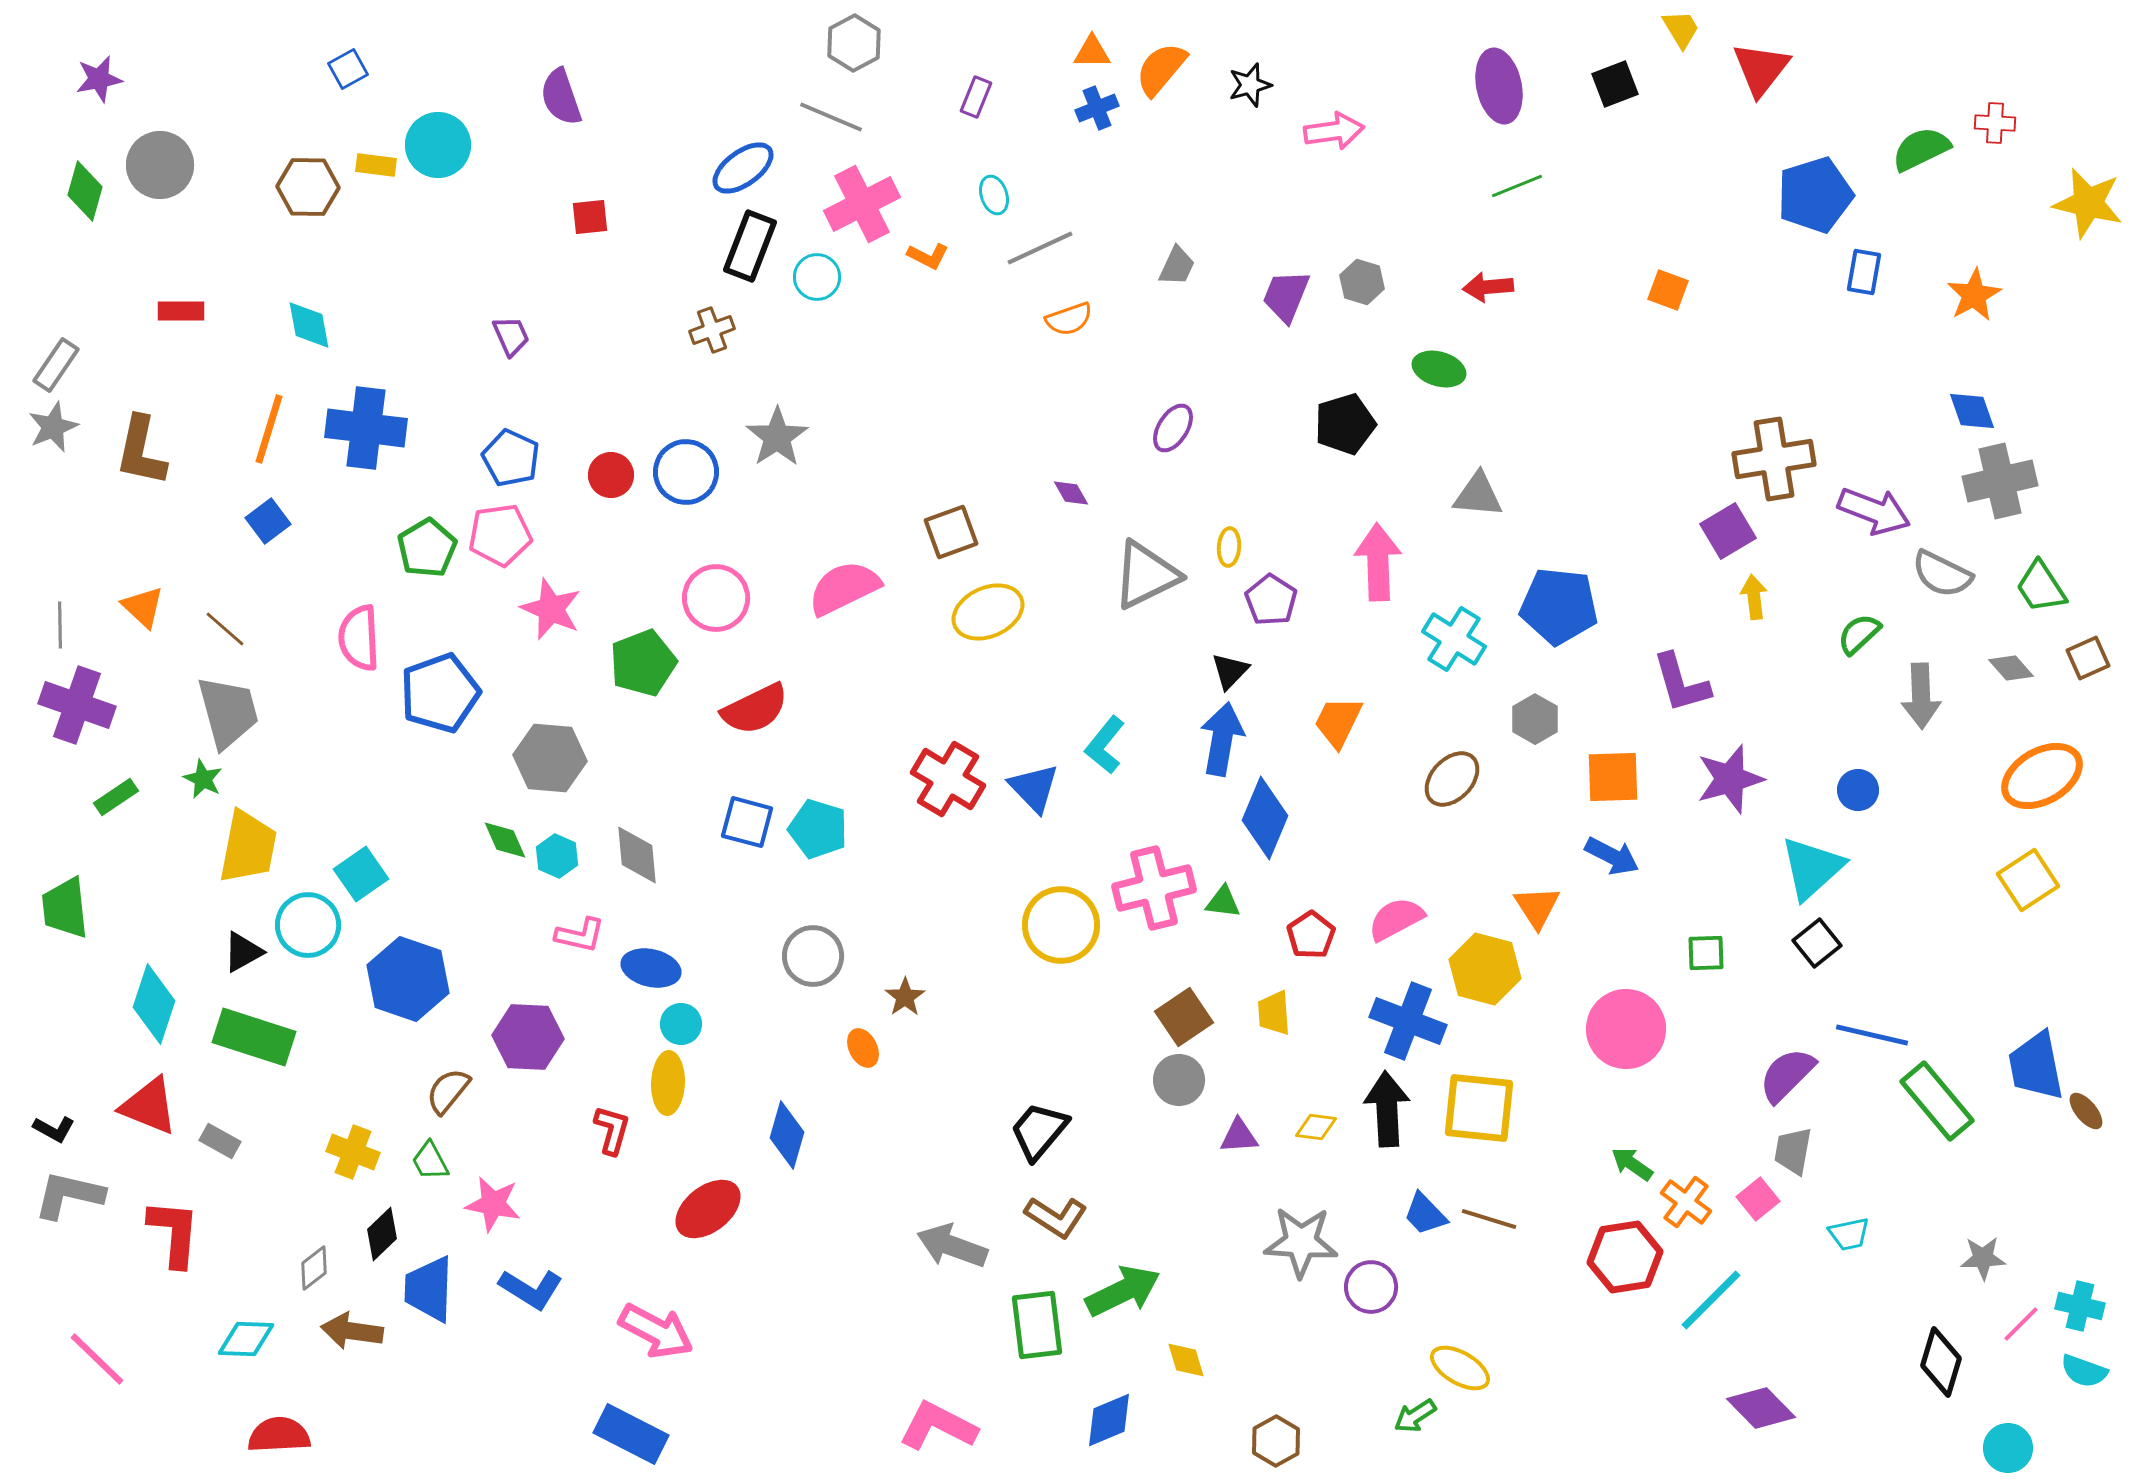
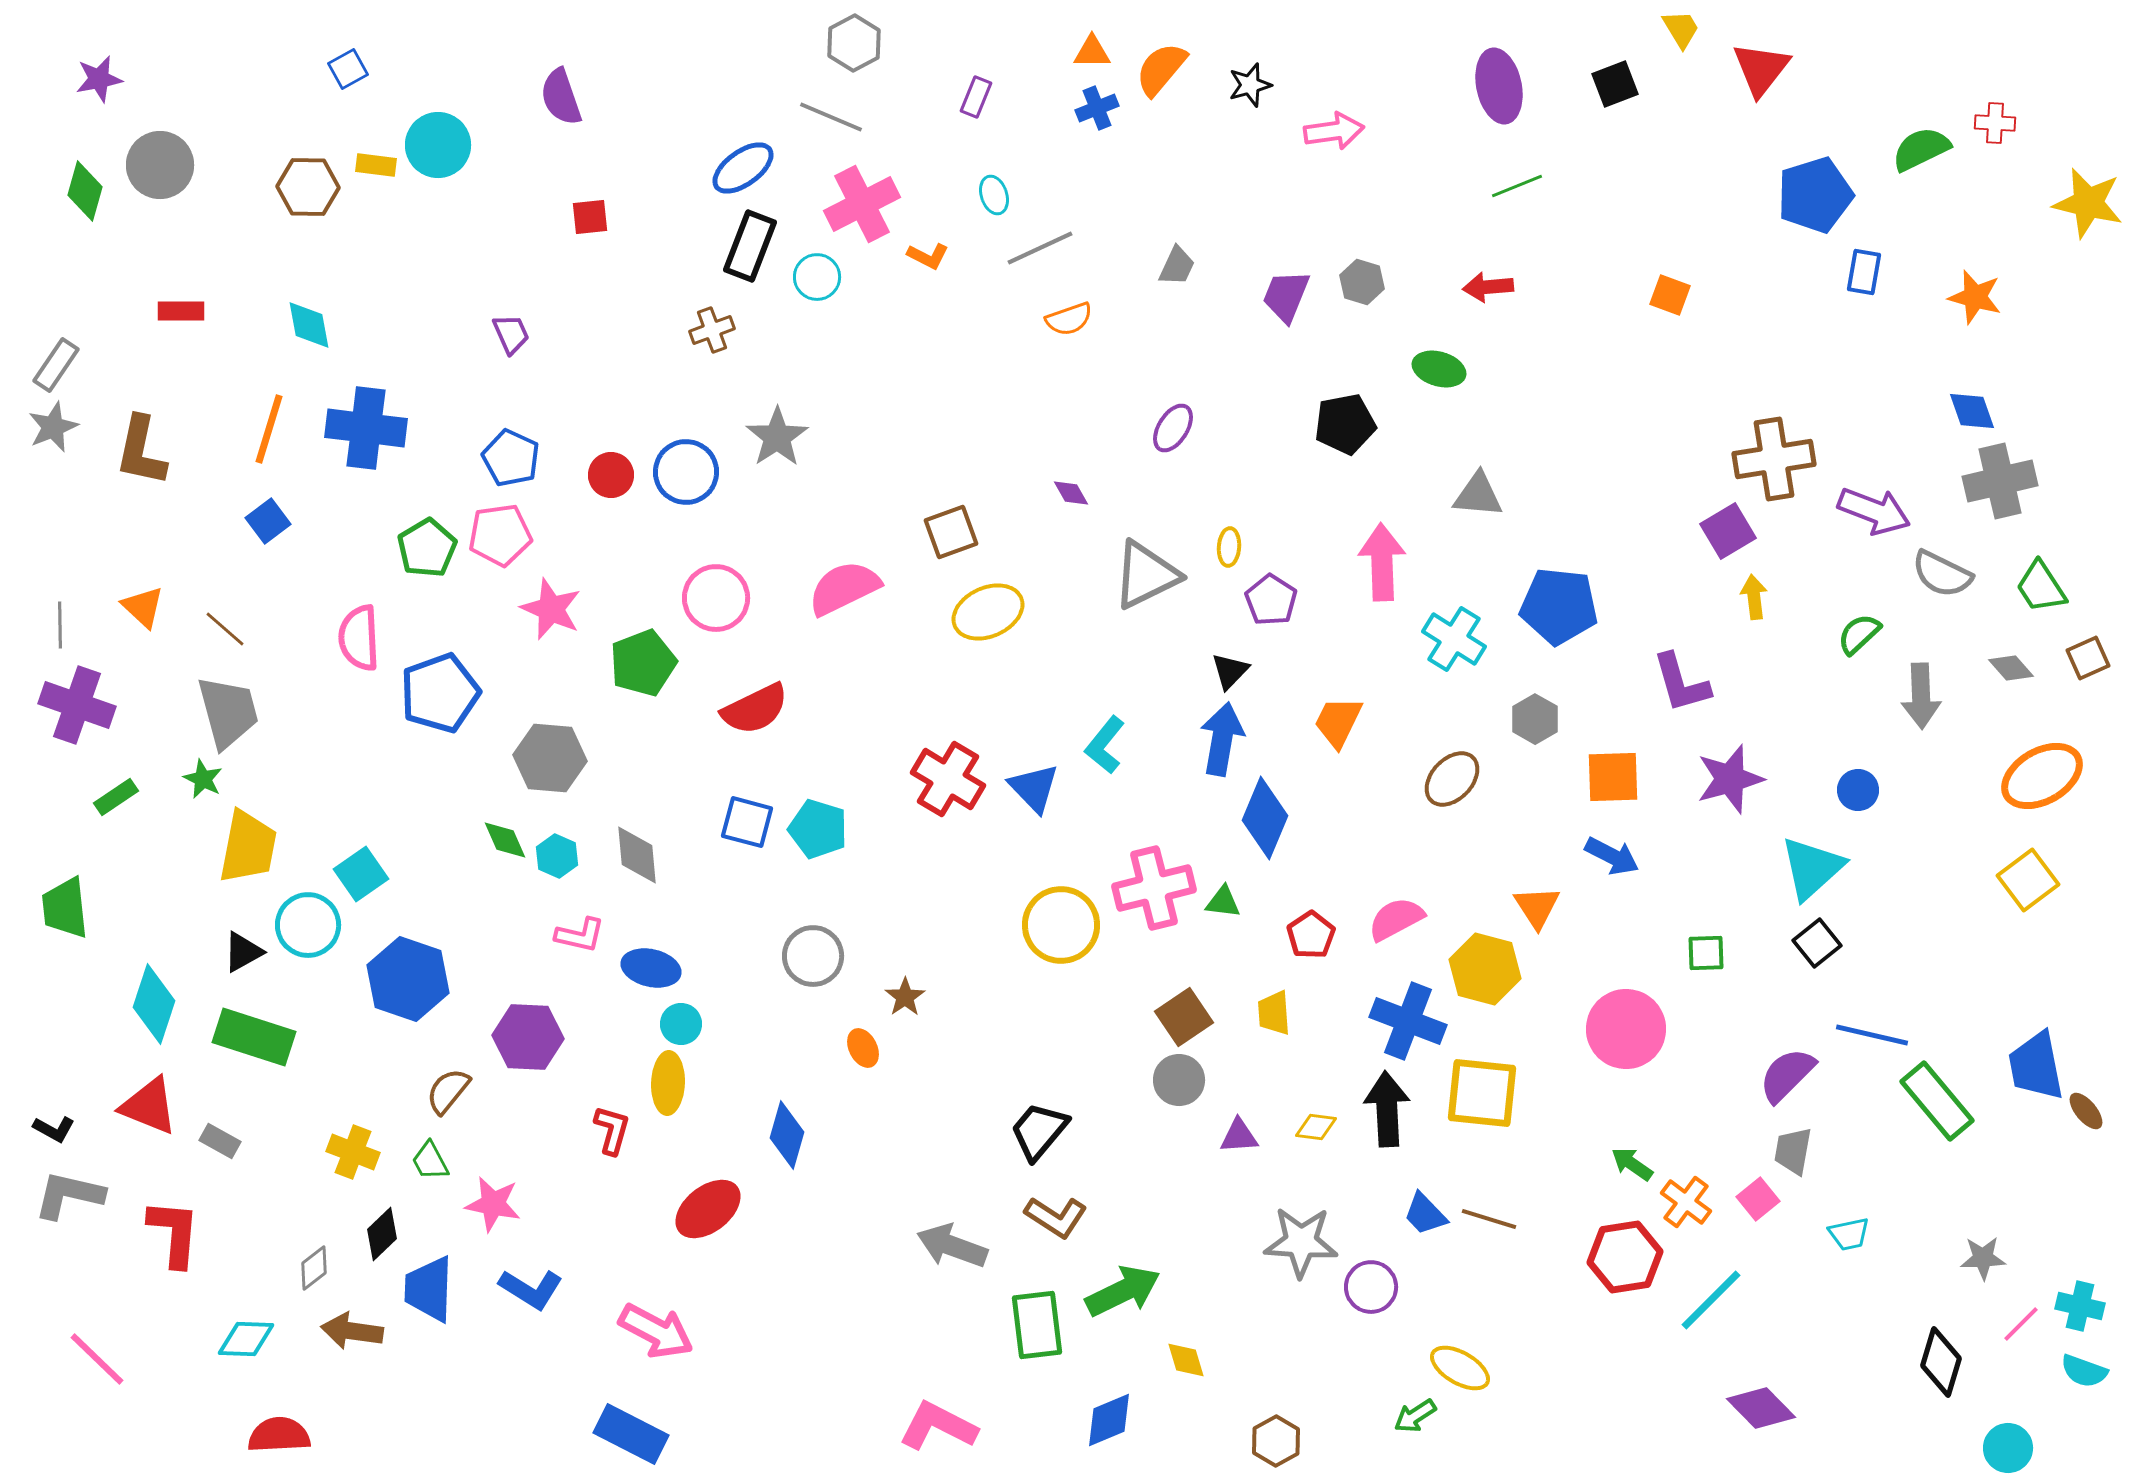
orange square at (1668, 290): moved 2 px right, 5 px down
orange star at (1974, 295): moved 1 px right, 2 px down; rotated 28 degrees counterclockwise
purple trapezoid at (511, 336): moved 2 px up
black pentagon at (1345, 424): rotated 6 degrees clockwise
pink arrow at (1378, 562): moved 4 px right
yellow square at (2028, 880): rotated 4 degrees counterclockwise
yellow square at (1479, 1108): moved 3 px right, 15 px up
